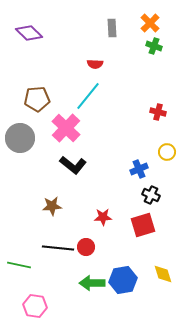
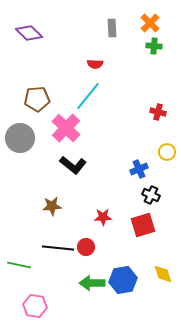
green cross: rotated 14 degrees counterclockwise
